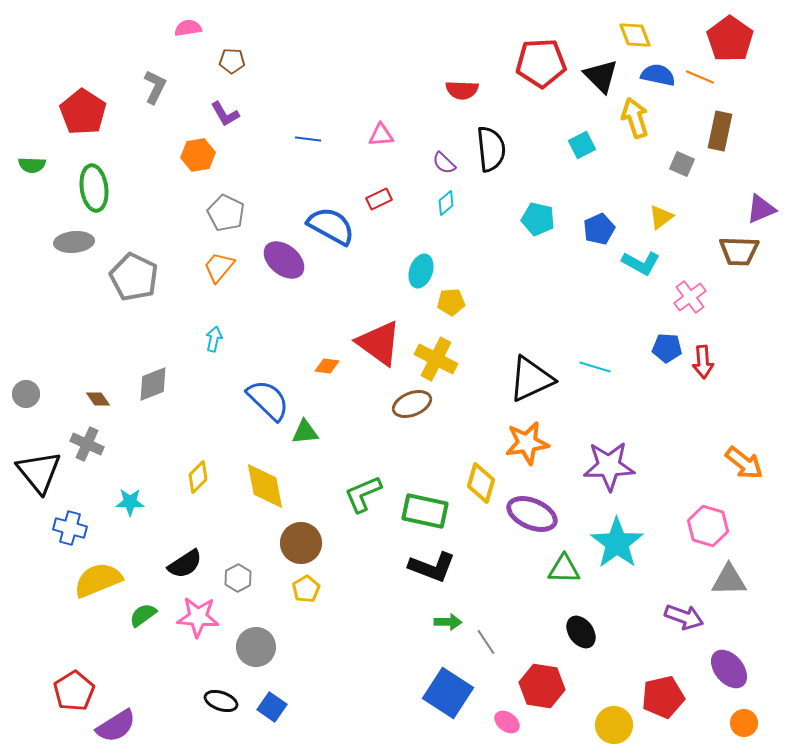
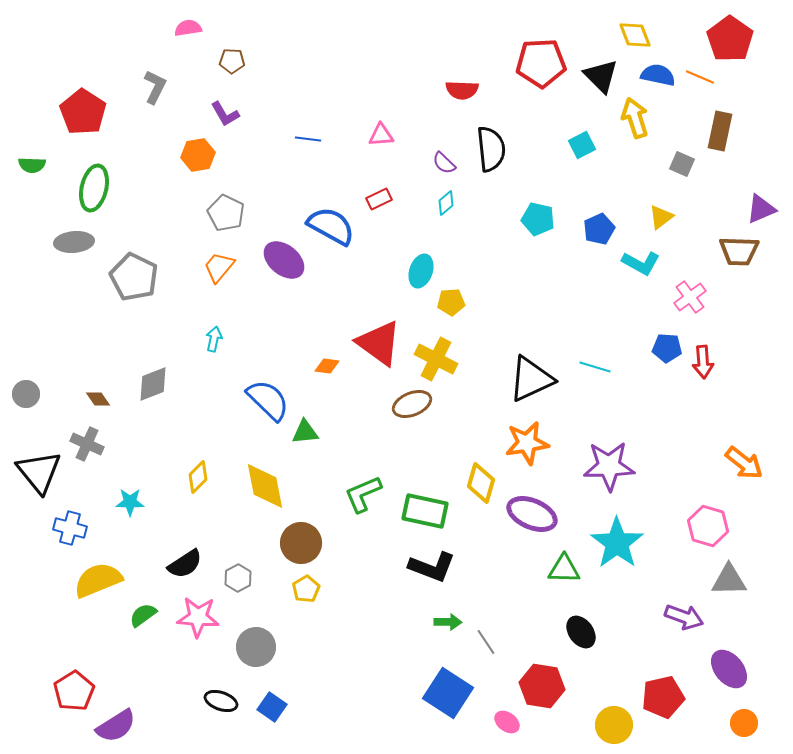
green ellipse at (94, 188): rotated 21 degrees clockwise
